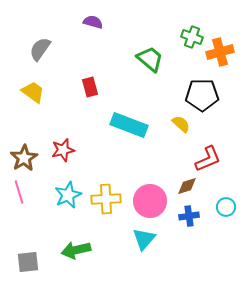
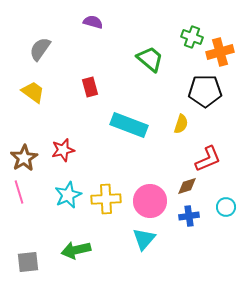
black pentagon: moved 3 px right, 4 px up
yellow semicircle: rotated 66 degrees clockwise
